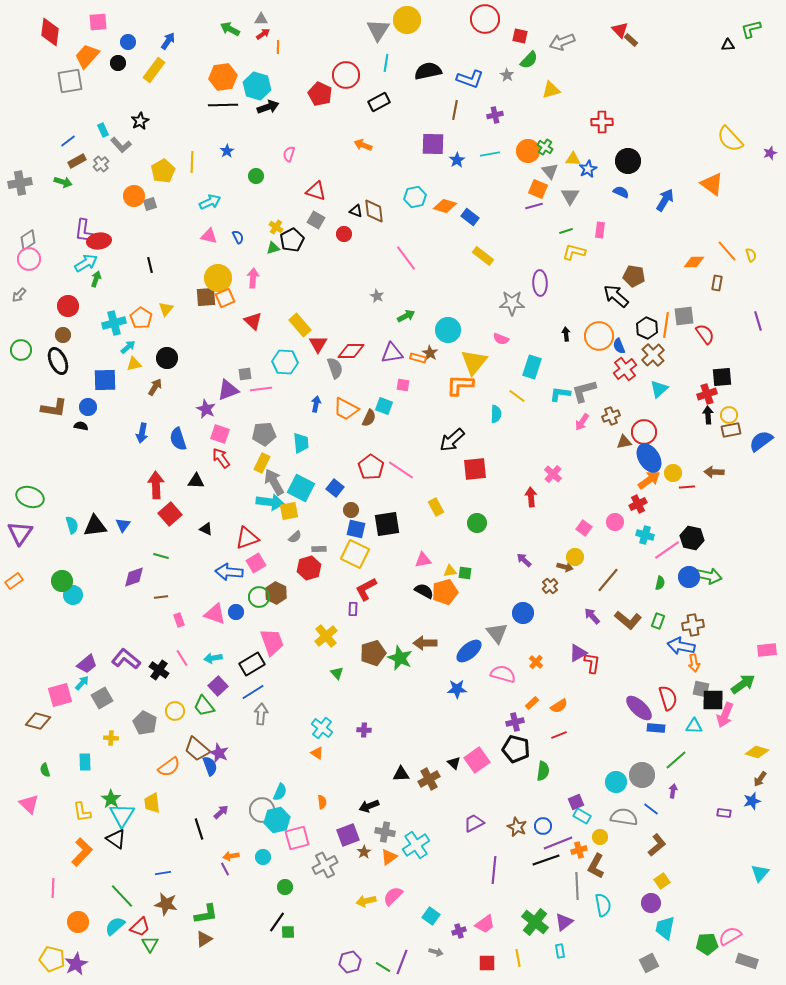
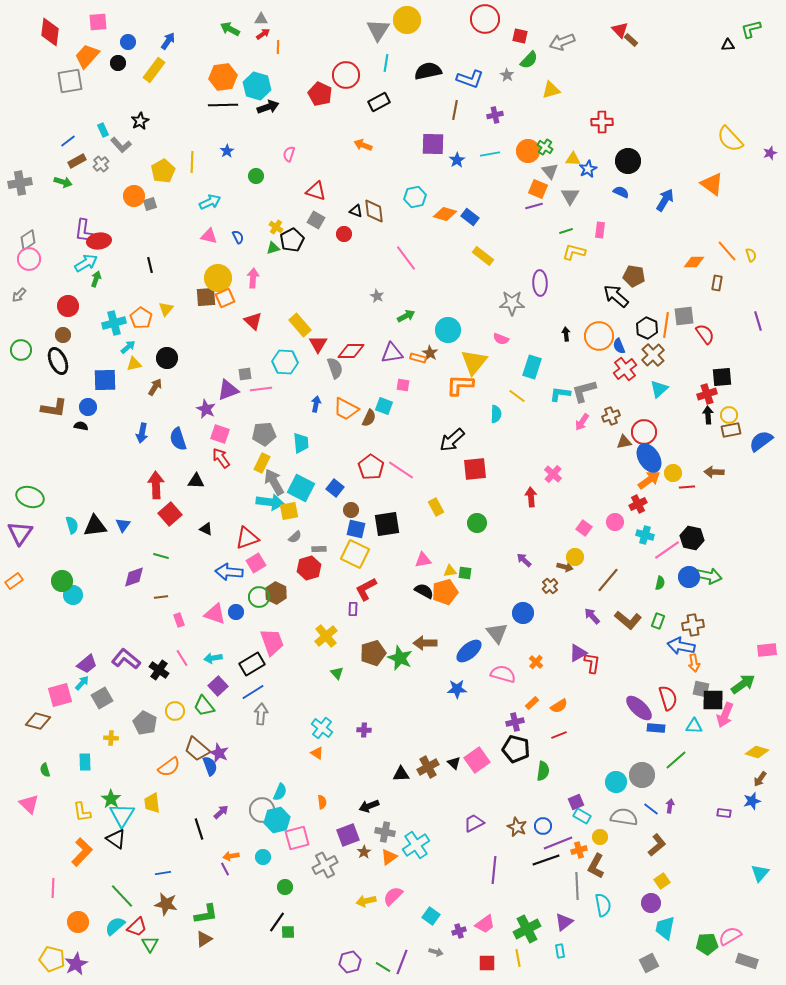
orange diamond at (445, 206): moved 8 px down
brown cross at (429, 779): moved 1 px left, 12 px up
purple arrow at (673, 791): moved 3 px left, 15 px down
green cross at (535, 922): moved 8 px left, 7 px down; rotated 24 degrees clockwise
red trapezoid at (140, 927): moved 3 px left
